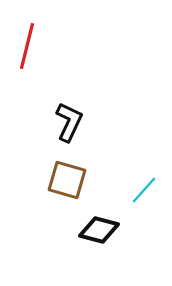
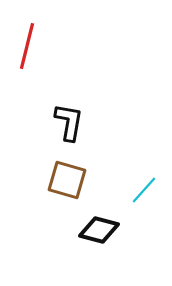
black L-shape: rotated 15 degrees counterclockwise
